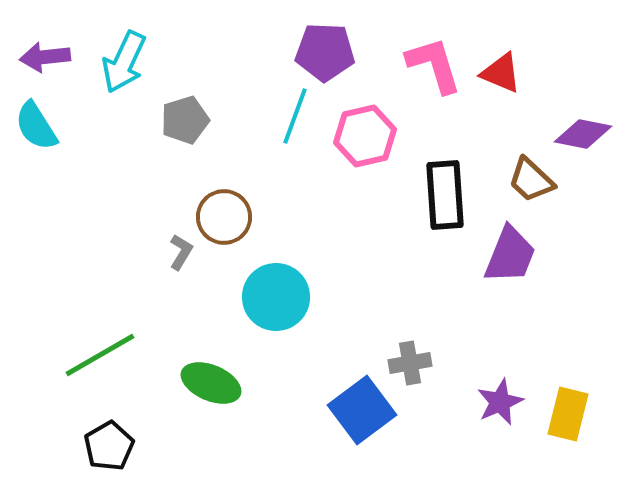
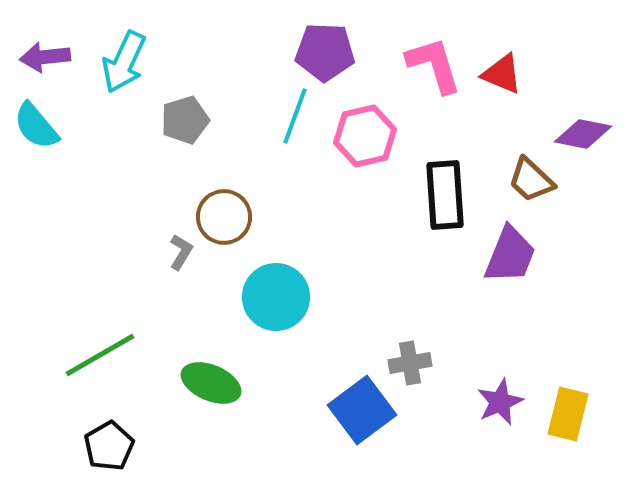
red triangle: moved 1 px right, 1 px down
cyan semicircle: rotated 8 degrees counterclockwise
